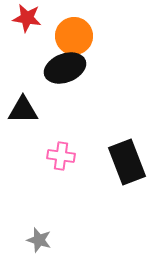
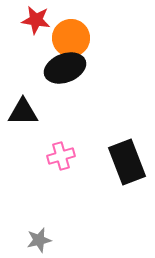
red star: moved 9 px right, 2 px down
orange circle: moved 3 px left, 2 px down
black triangle: moved 2 px down
pink cross: rotated 24 degrees counterclockwise
gray star: rotated 30 degrees counterclockwise
